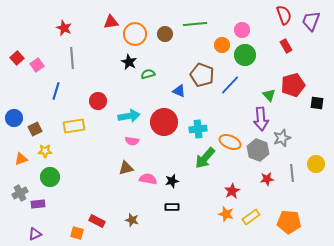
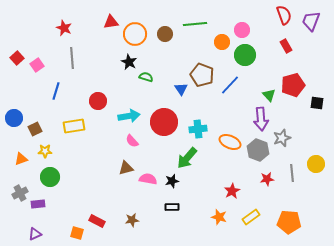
orange circle at (222, 45): moved 3 px up
green semicircle at (148, 74): moved 2 px left, 3 px down; rotated 32 degrees clockwise
blue triangle at (179, 91): moved 2 px right, 2 px up; rotated 32 degrees clockwise
pink semicircle at (132, 141): rotated 40 degrees clockwise
green arrow at (205, 158): moved 18 px left
orange star at (226, 214): moved 7 px left, 3 px down
brown star at (132, 220): rotated 24 degrees counterclockwise
